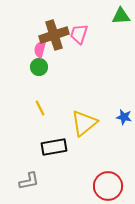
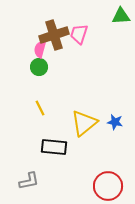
blue star: moved 9 px left, 5 px down
black rectangle: rotated 15 degrees clockwise
